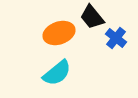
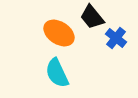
orange ellipse: rotated 52 degrees clockwise
cyan semicircle: rotated 104 degrees clockwise
